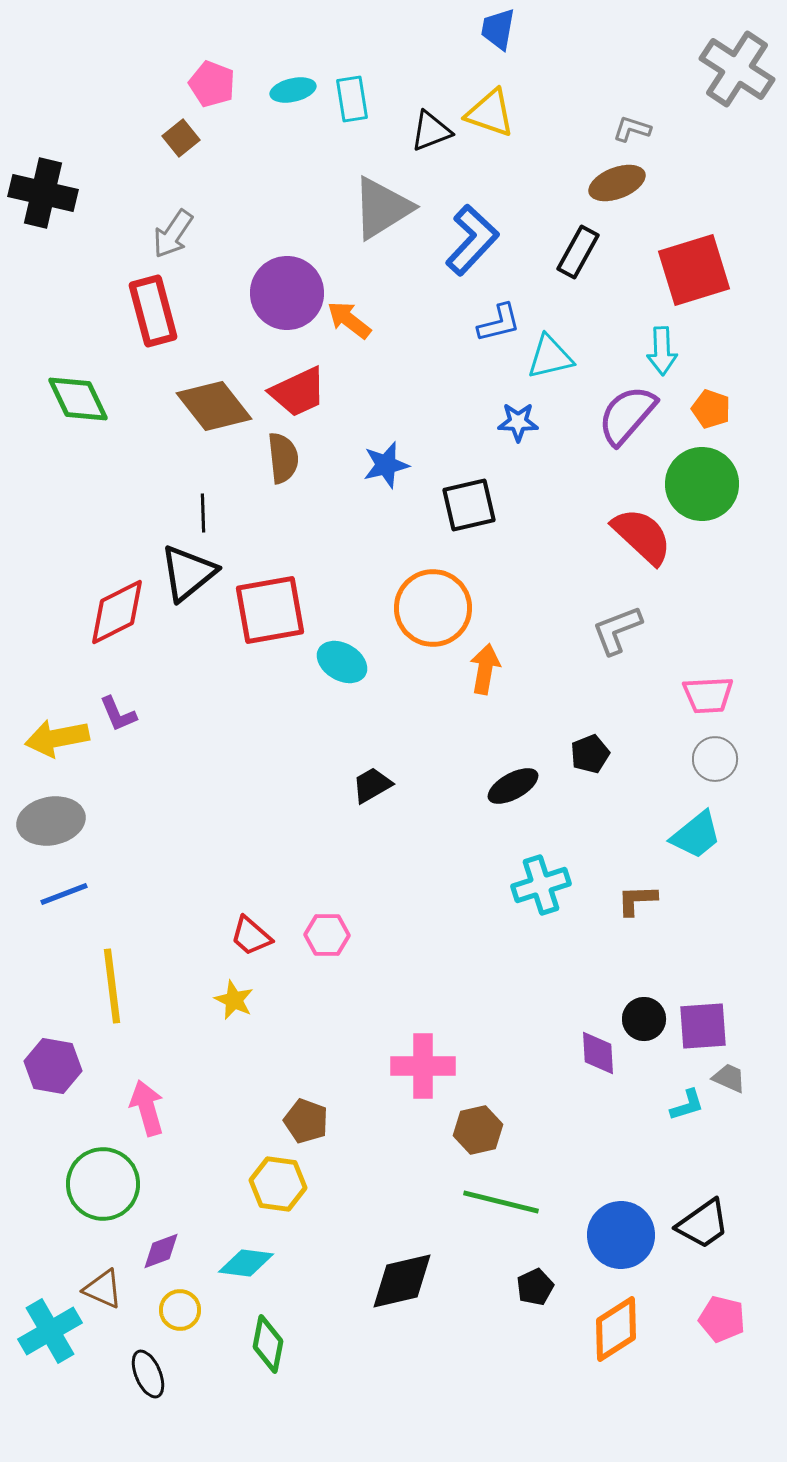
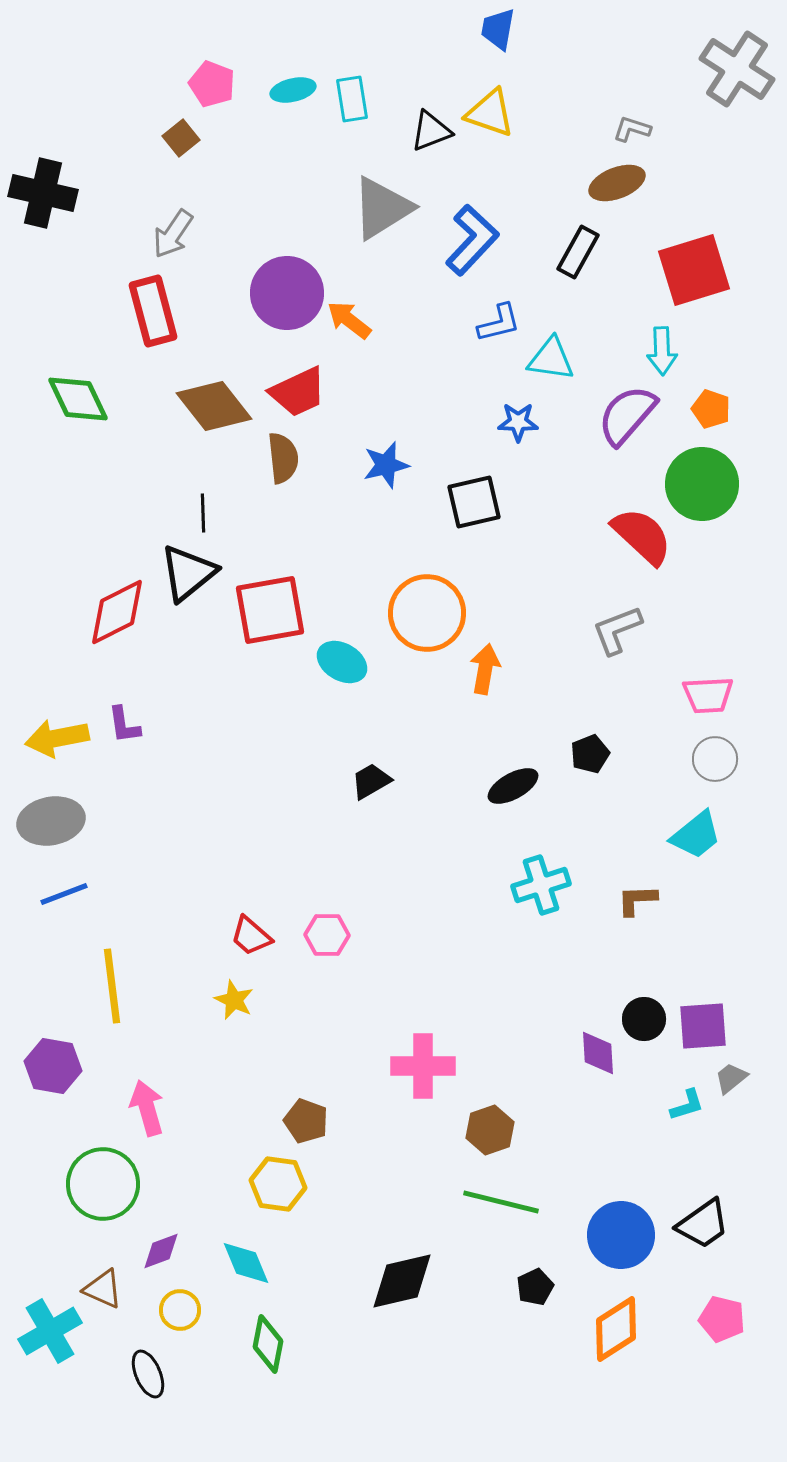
cyan triangle at (550, 357): moved 1 px right, 2 px down; rotated 21 degrees clockwise
black square at (469, 505): moved 5 px right, 3 px up
orange circle at (433, 608): moved 6 px left, 5 px down
purple L-shape at (118, 714): moved 6 px right, 11 px down; rotated 15 degrees clockwise
black trapezoid at (372, 785): moved 1 px left, 4 px up
gray trapezoid at (729, 1078): moved 2 px right; rotated 63 degrees counterclockwise
brown hexagon at (478, 1130): moved 12 px right; rotated 6 degrees counterclockwise
cyan diamond at (246, 1263): rotated 60 degrees clockwise
